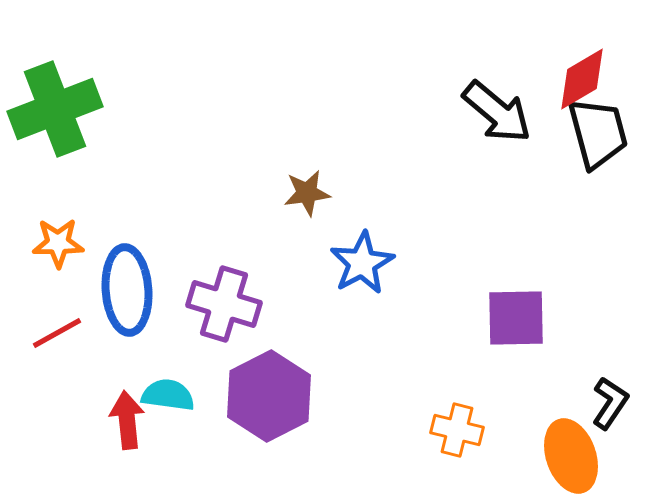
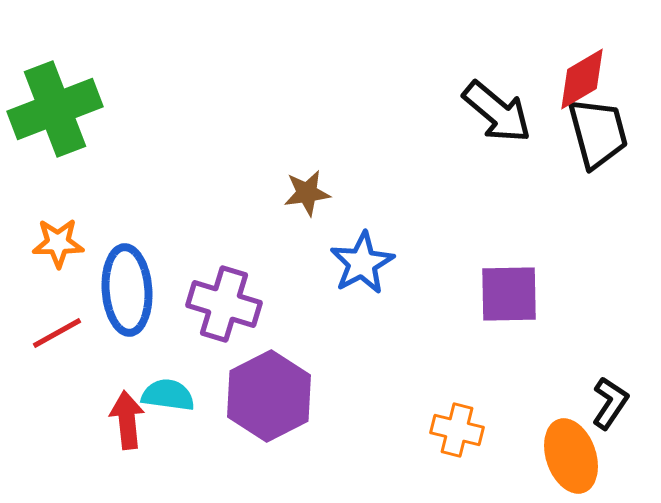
purple square: moved 7 px left, 24 px up
